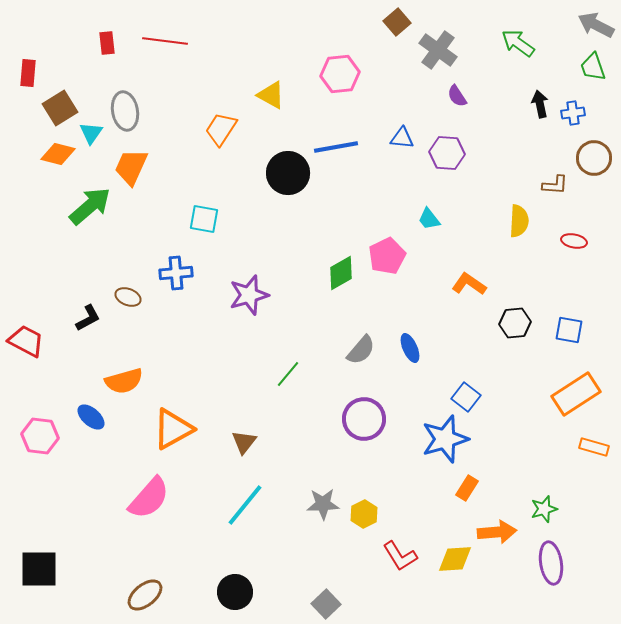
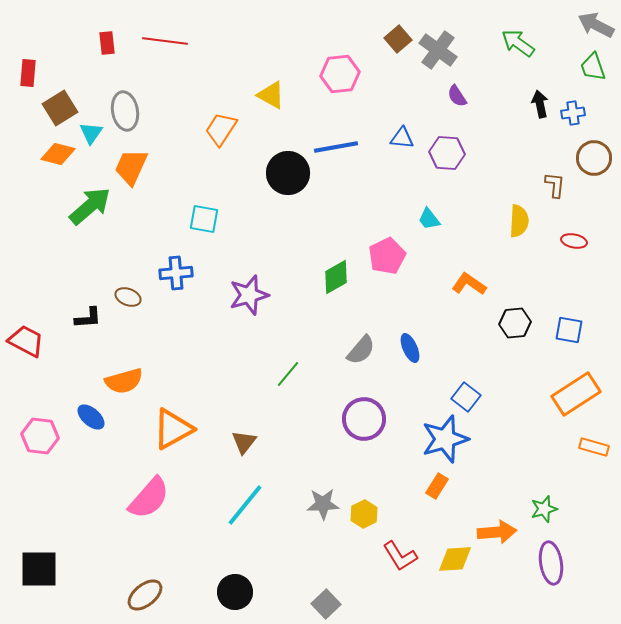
brown square at (397, 22): moved 1 px right, 17 px down
brown L-shape at (555, 185): rotated 88 degrees counterclockwise
green diamond at (341, 273): moved 5 px left, 4 px down
black L-shape at (88, 318): rotated 24 degrees clockwise
orange rectangle at (467, 488): moved 30 px left, 2 px up
